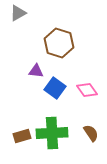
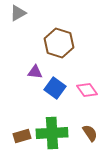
purple triangle: moved 1 px left, 1 px down
brown semicircle: moved 1 px left
